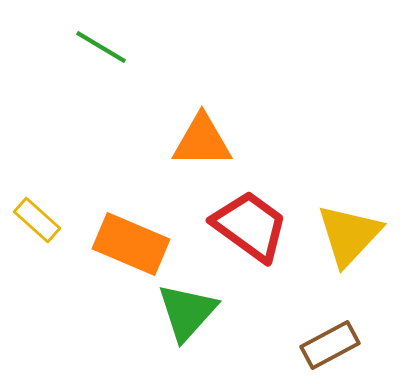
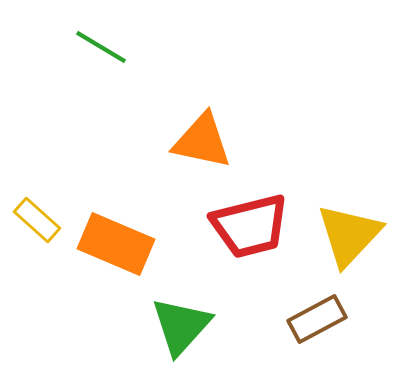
orange triangle: rotated 12 degrees clockwise
red trapezoid: rotated 130 degrees clockwise
orange rectangle: moved 15 px left
green triangle: moved 6 px left, 14 px down
brown rectangle: moved 13 px left, 26 px up
